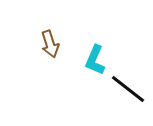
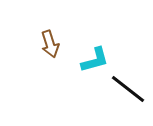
cyan L-shape: rotated 128 degrees counterclockwise
